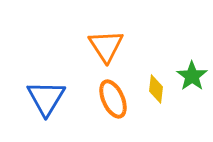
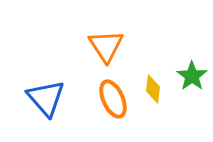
yellow diamond: moved 3 px left
blue triangle: rotated 12 degrees counterclockwise
